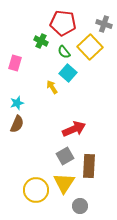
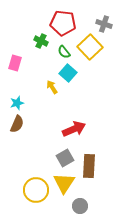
gray square: moved 2 px down
